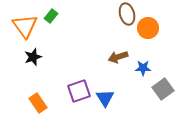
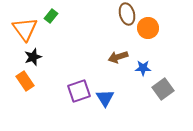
orange triangle: moved 3 px down
orange rectangle: moved 13 px left, 22 px up
